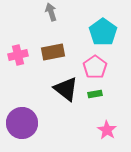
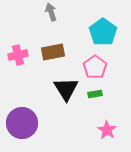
black triangle: rotated 20 degrees clockwise
